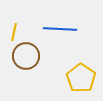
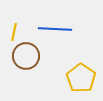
blue line: moved 5 px left
